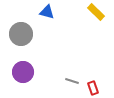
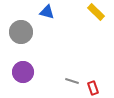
gray circle: moved 2 px up
